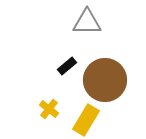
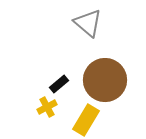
gray triangle: moved 1 px right, 1 px down; rotated 40 degrees clockwise
black rectangle: moved 8 px left, 18 px down
yellow cross: moved 2 px left, 2 px up; rotated 24 degrees clockwise
